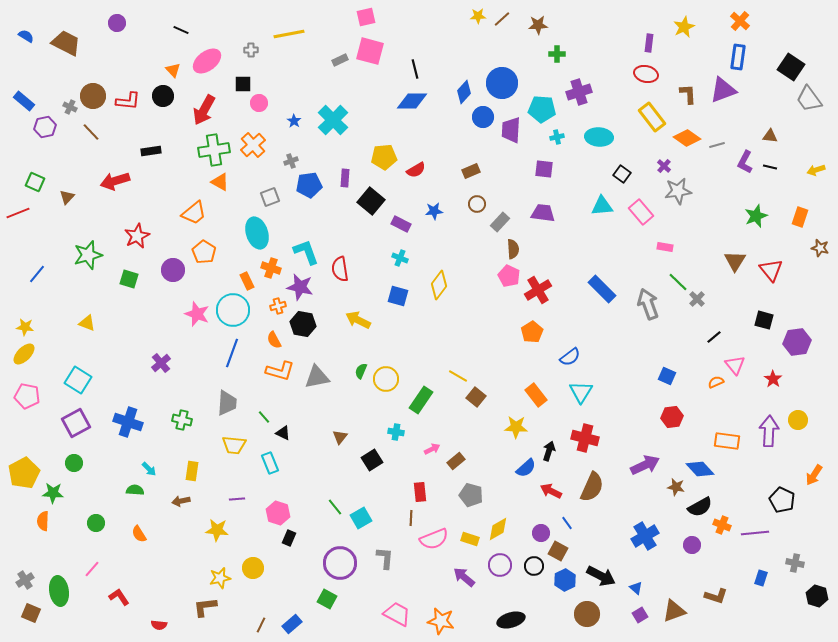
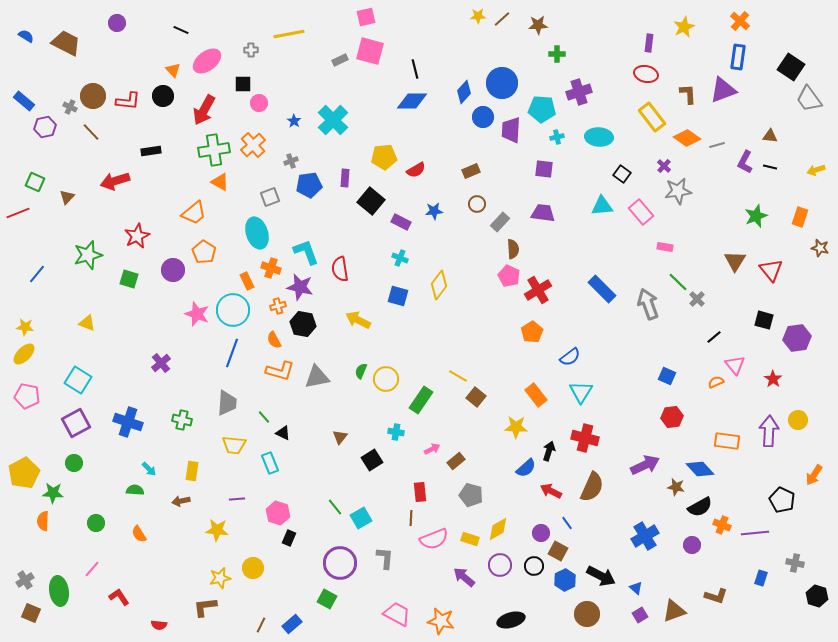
purple rectangle at (401, 224): moved 2 px up
purple hexagon at (797, 342): moved 4 px up
